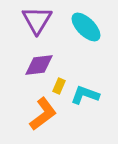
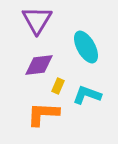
cyan ellipse: moved 20 px down; rotated 16 degrees clockwise
yellow rectangle: moved 1 px left
cyan L-shape: moved 2 px right
orange L-shape: rotated 140 degrees counterclockwise
